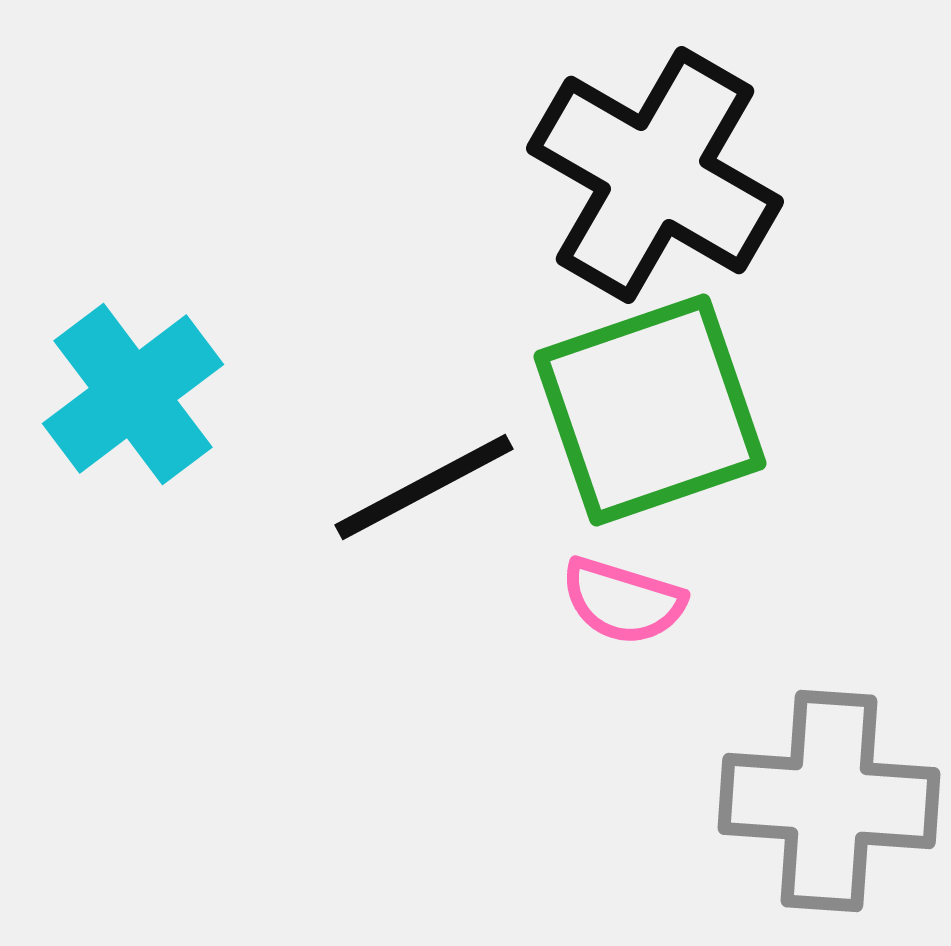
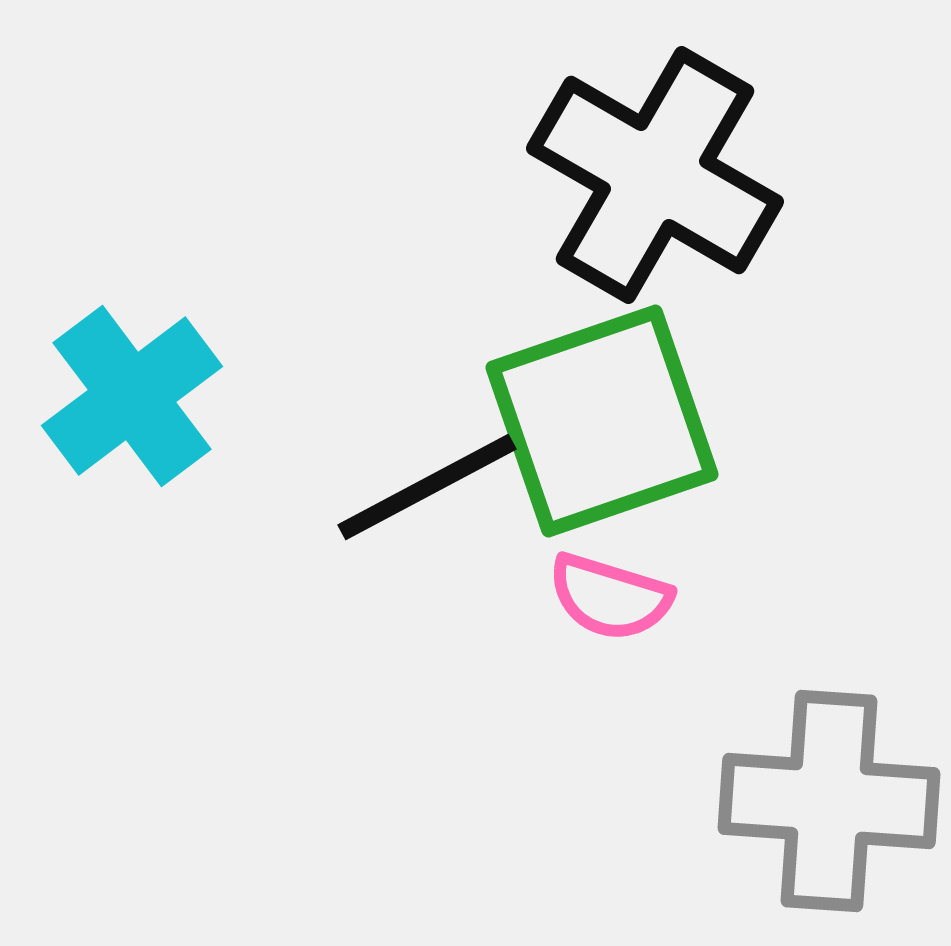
cyan cross: moved 1 px left, 2 px down
green square: moved 48 px left, 11 px down
black line: moved 3 px right
pink semicircle: moved 13 px left, 4 px up
